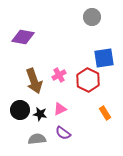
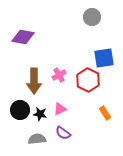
brown arrow: rotated 20 degrees clockwise
